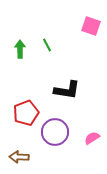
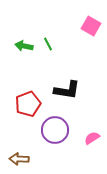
pink square: rotated 12 degrees clockwise
green line: moved 1 px right, 1 px up
green arrow: moved 4 px right, 3 px up; rotated 78 degrees counterclockwise
red pentagon: moved 2 px right, 9 px up
purple circle: moved 2 px up
brown arrow: moved 2 px down
